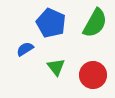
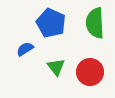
green semicircle: rotated 148 degrees clockwise
red circle: moved 3 px left, 3 px up
